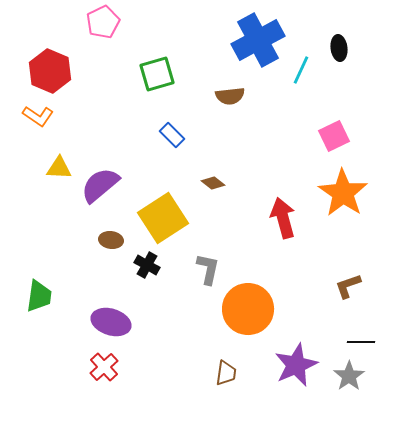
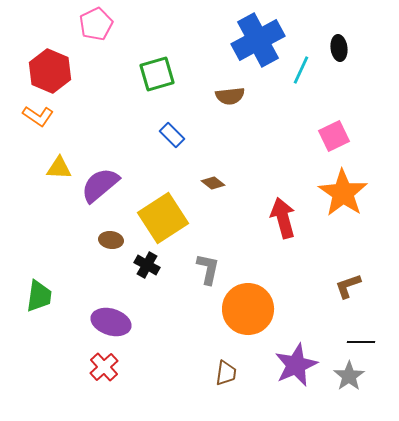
pink pentagon: moved 7 px left, 2 px down
